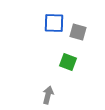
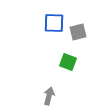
gray square: rotated 30 degrees counterclockwise
gray arrow: moved 1 px right, 1 px down
